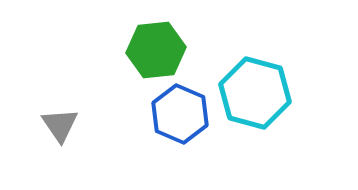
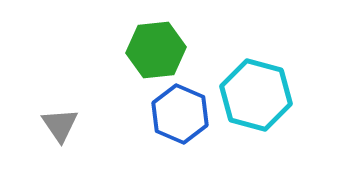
cyan hexagon: moved 1 px right, 2 px down
